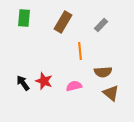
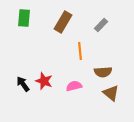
black arrow: moved 1 px down
